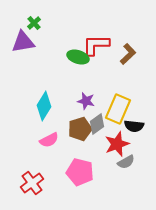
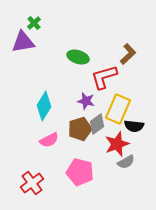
red L-shape: moved 8 px right, 32 px down; rotated 16 degrees counterclockwise
